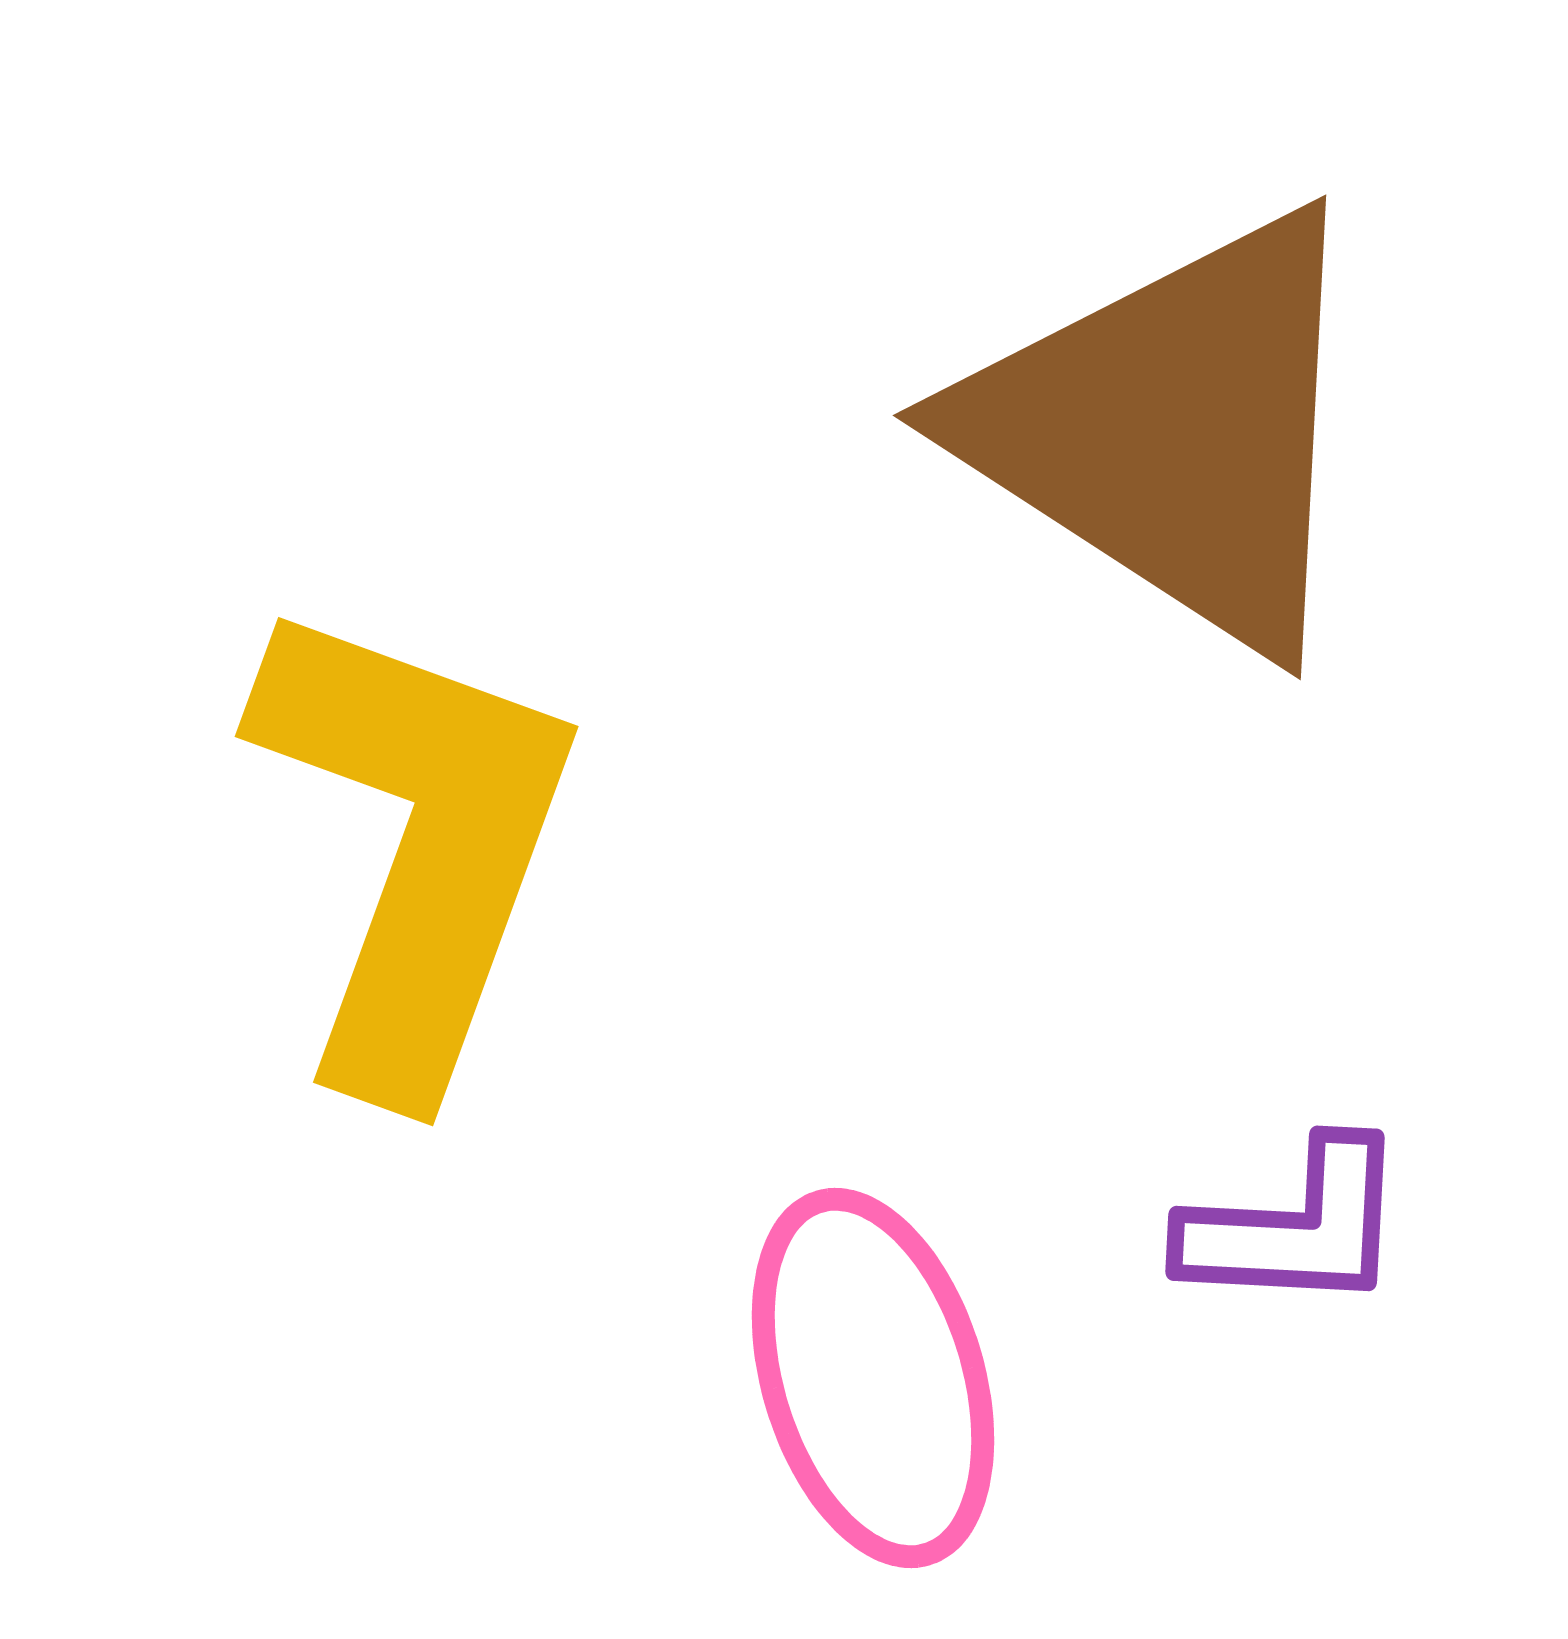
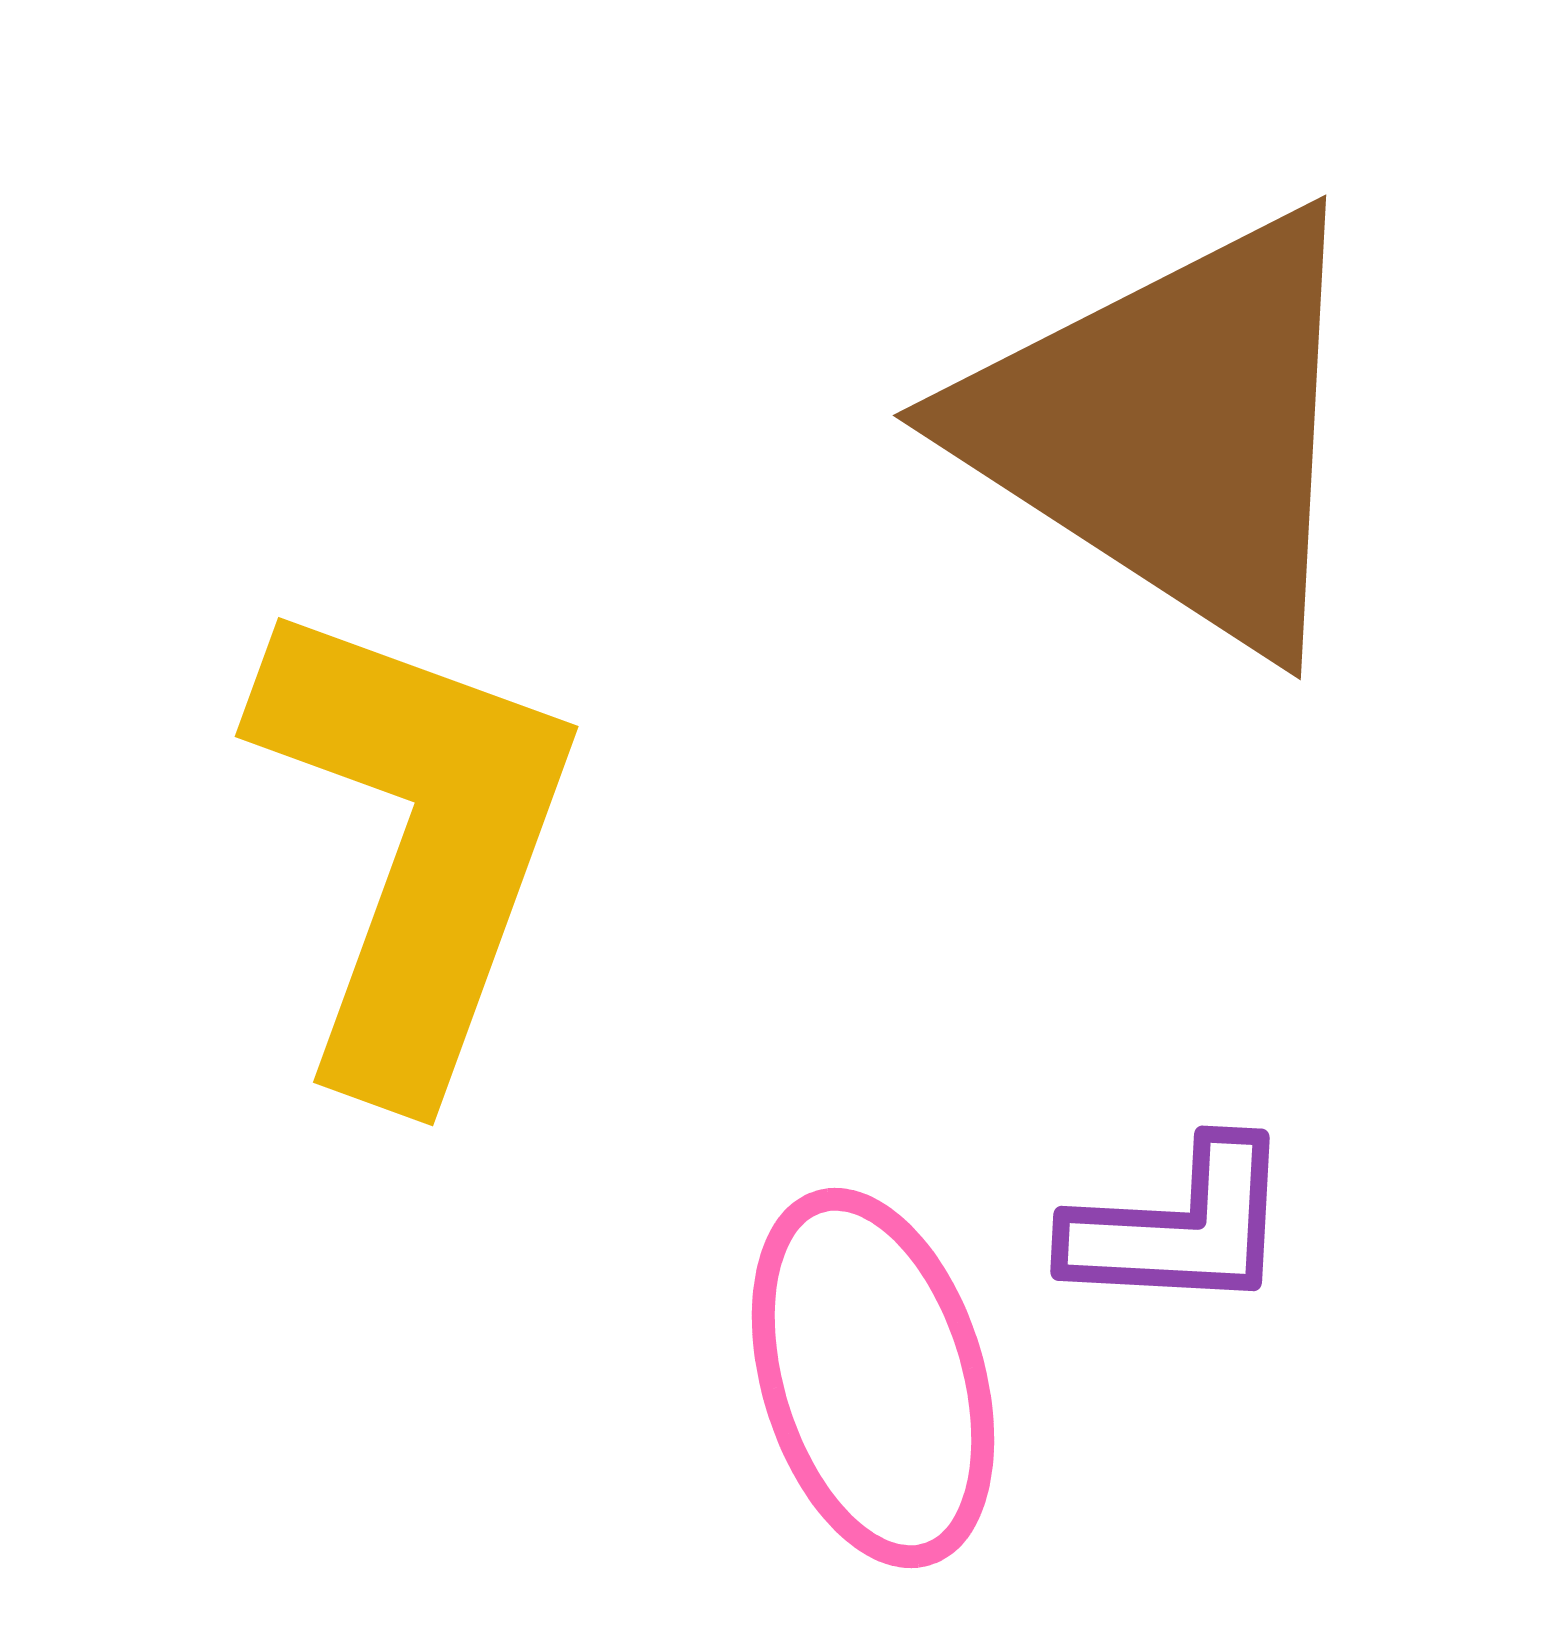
purple L-shape: moved 115 px left
